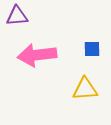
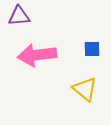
purple triangle: moved 2 px right
yellow triangle: rotated 44 degrees clockwise
